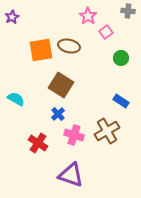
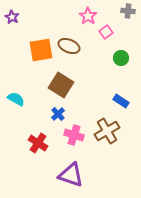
purple star: rotated 16 degrees counterclockwise
brown ellipse: rotated 10 degrees clockwise
